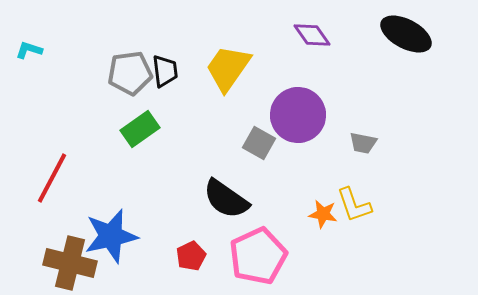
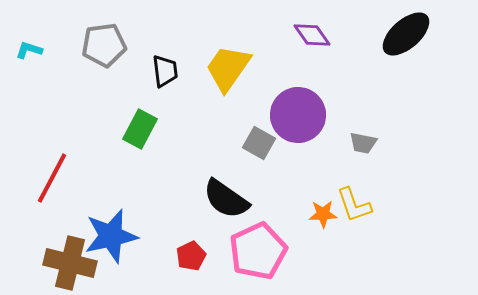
black ellipse: rotated 69 degrees counterclockwise
gray pentagon: moved 26 px left, 28 px up
green rectangle: rotated 27 degrees counterclockwise
orange star: rotated 12 degrees counterclockwise
pink pentagon: moved 5 px up
